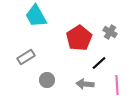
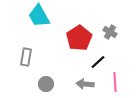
cyan trapezoid: moved 3 px right
gray rectangle: rotated 48 degrees counterclockwise
black line: moved 1 px left, 1 px up
gray circle: moved 1 px left, 4 px down
pink line: moved 2 px left, 3 px up
